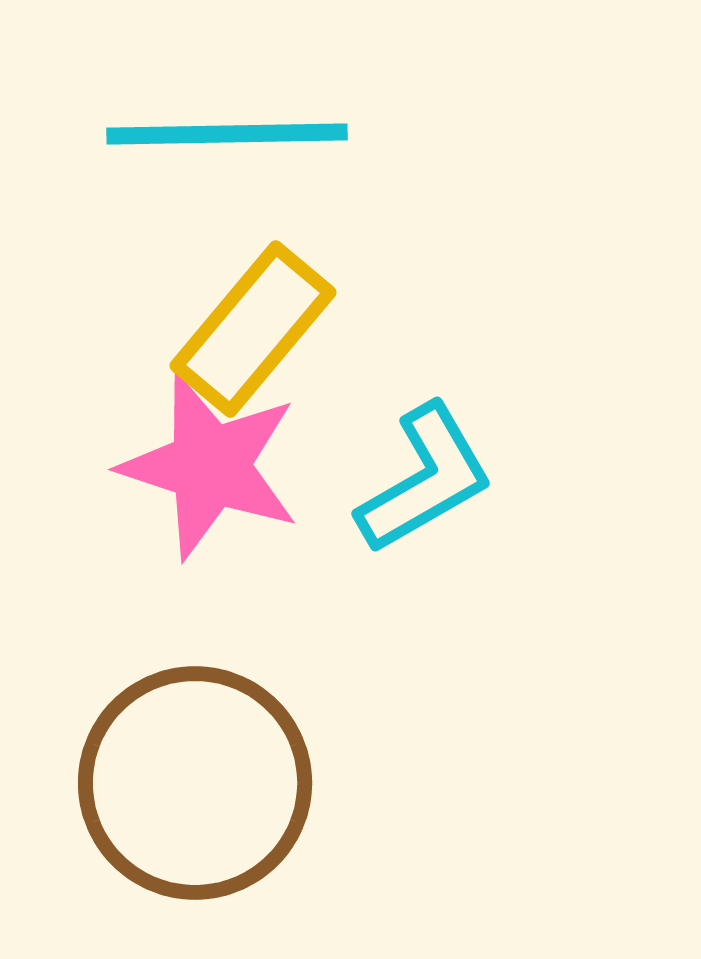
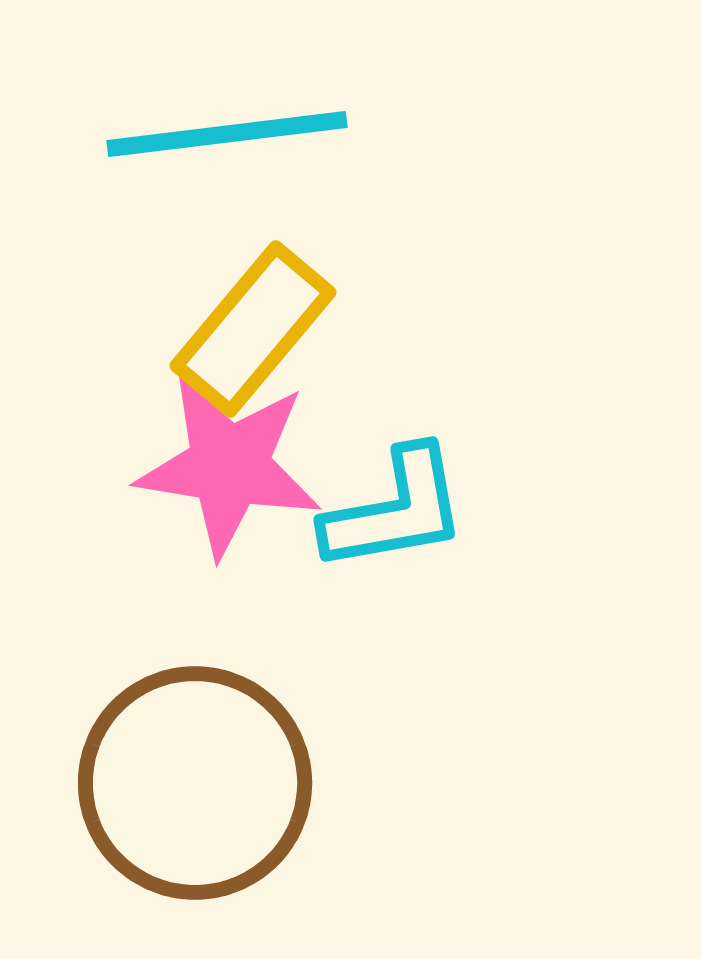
cyan line: rotated 6 degrees counterclockwise
pink star: moved 19 px right; rotated 9 degrees counterclockwise
cyan L-shape: moved 30 px left, 31 px down; rotated 20 degrees clockwise
